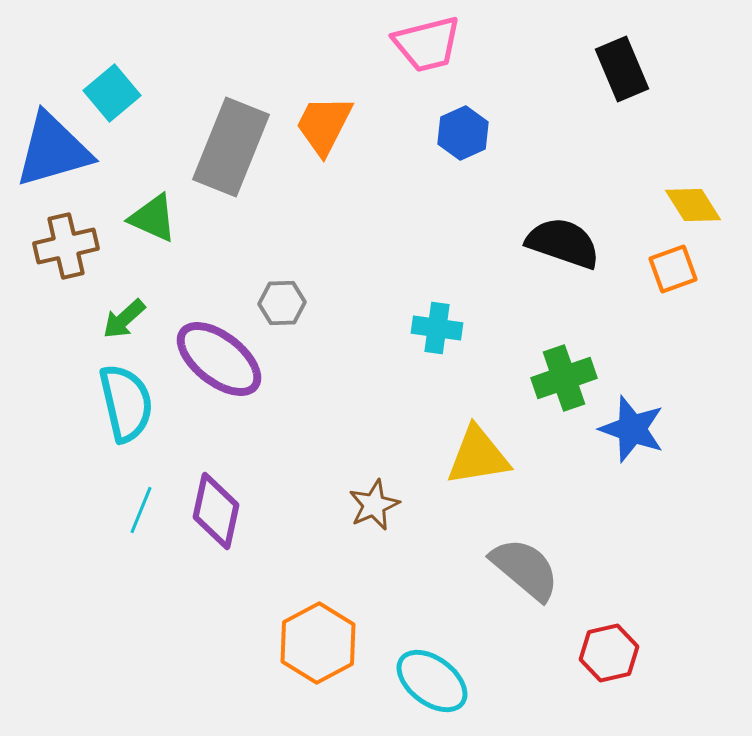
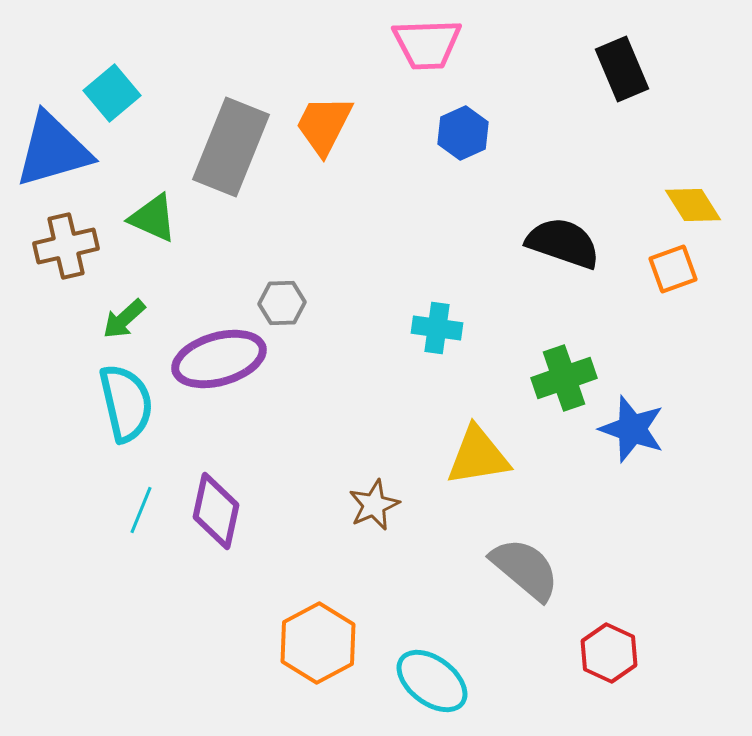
pink trapezoid: rotated 12 degrees clockwise
purple ellipse: rotated 54 degrees counterclockwise
red hexagon: rotated 22 degrees counterclockwise
